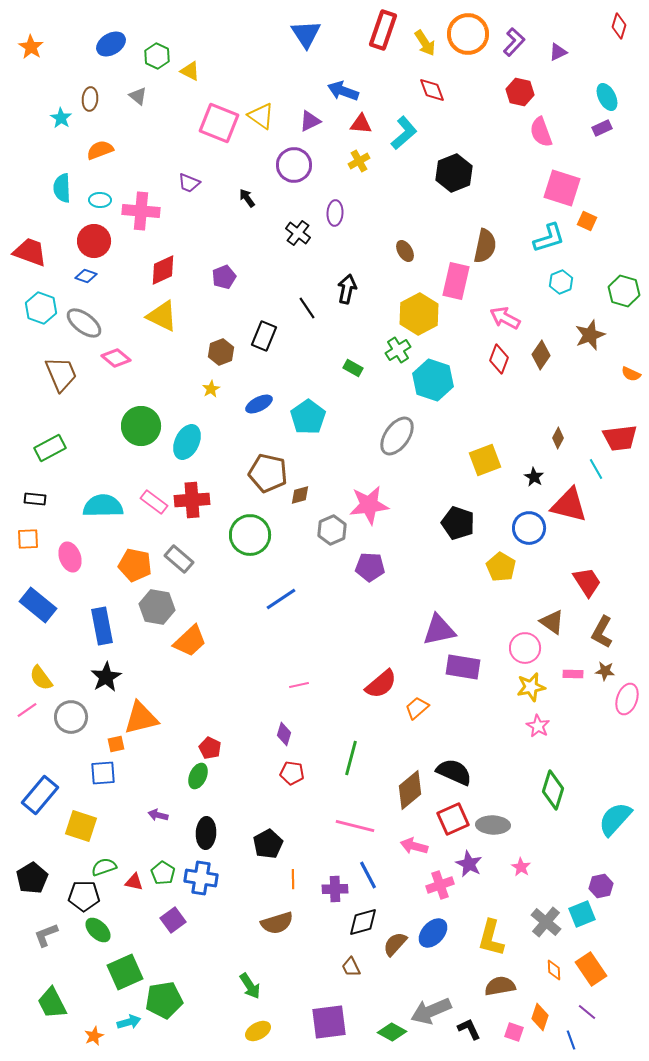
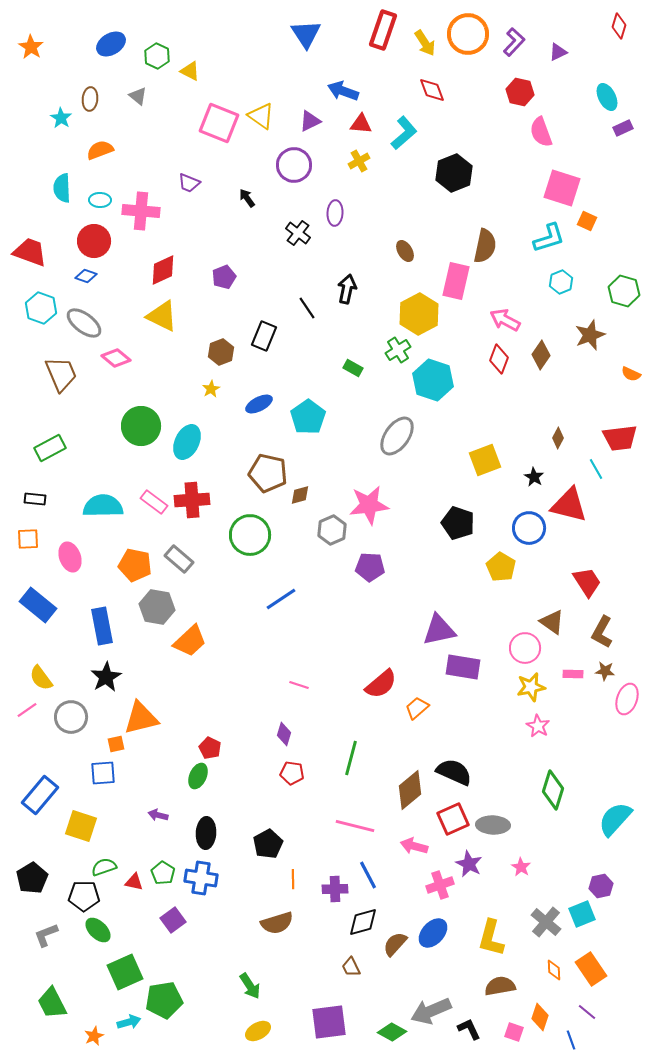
purple rectangle at (602, 128): moved 21 px right
pink arrow at (505, 318): moved 2 px down
pink line at (299, 685): rotated 30 degrees clockwise
